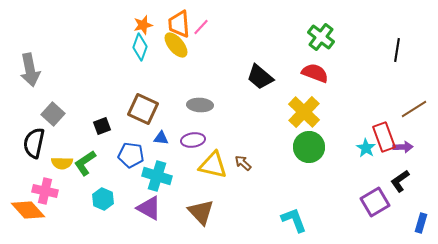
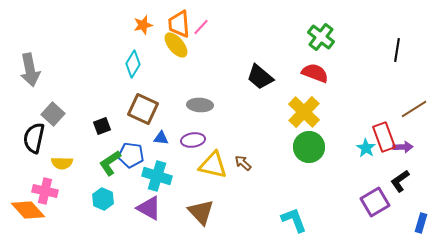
cyan diamond: moved 7 px left, 17 px down; rotated 12 degrees clockwise
black semicircle: moved 5 px up
green L-shape: moved 25 px right
